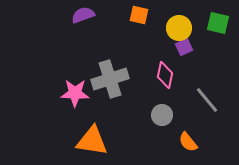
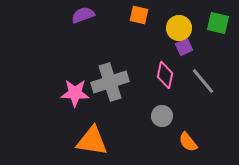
gray cross: moved 3 px down
gray line: moved 4 px left, 19 px up
gray circle: moved 1 px down
